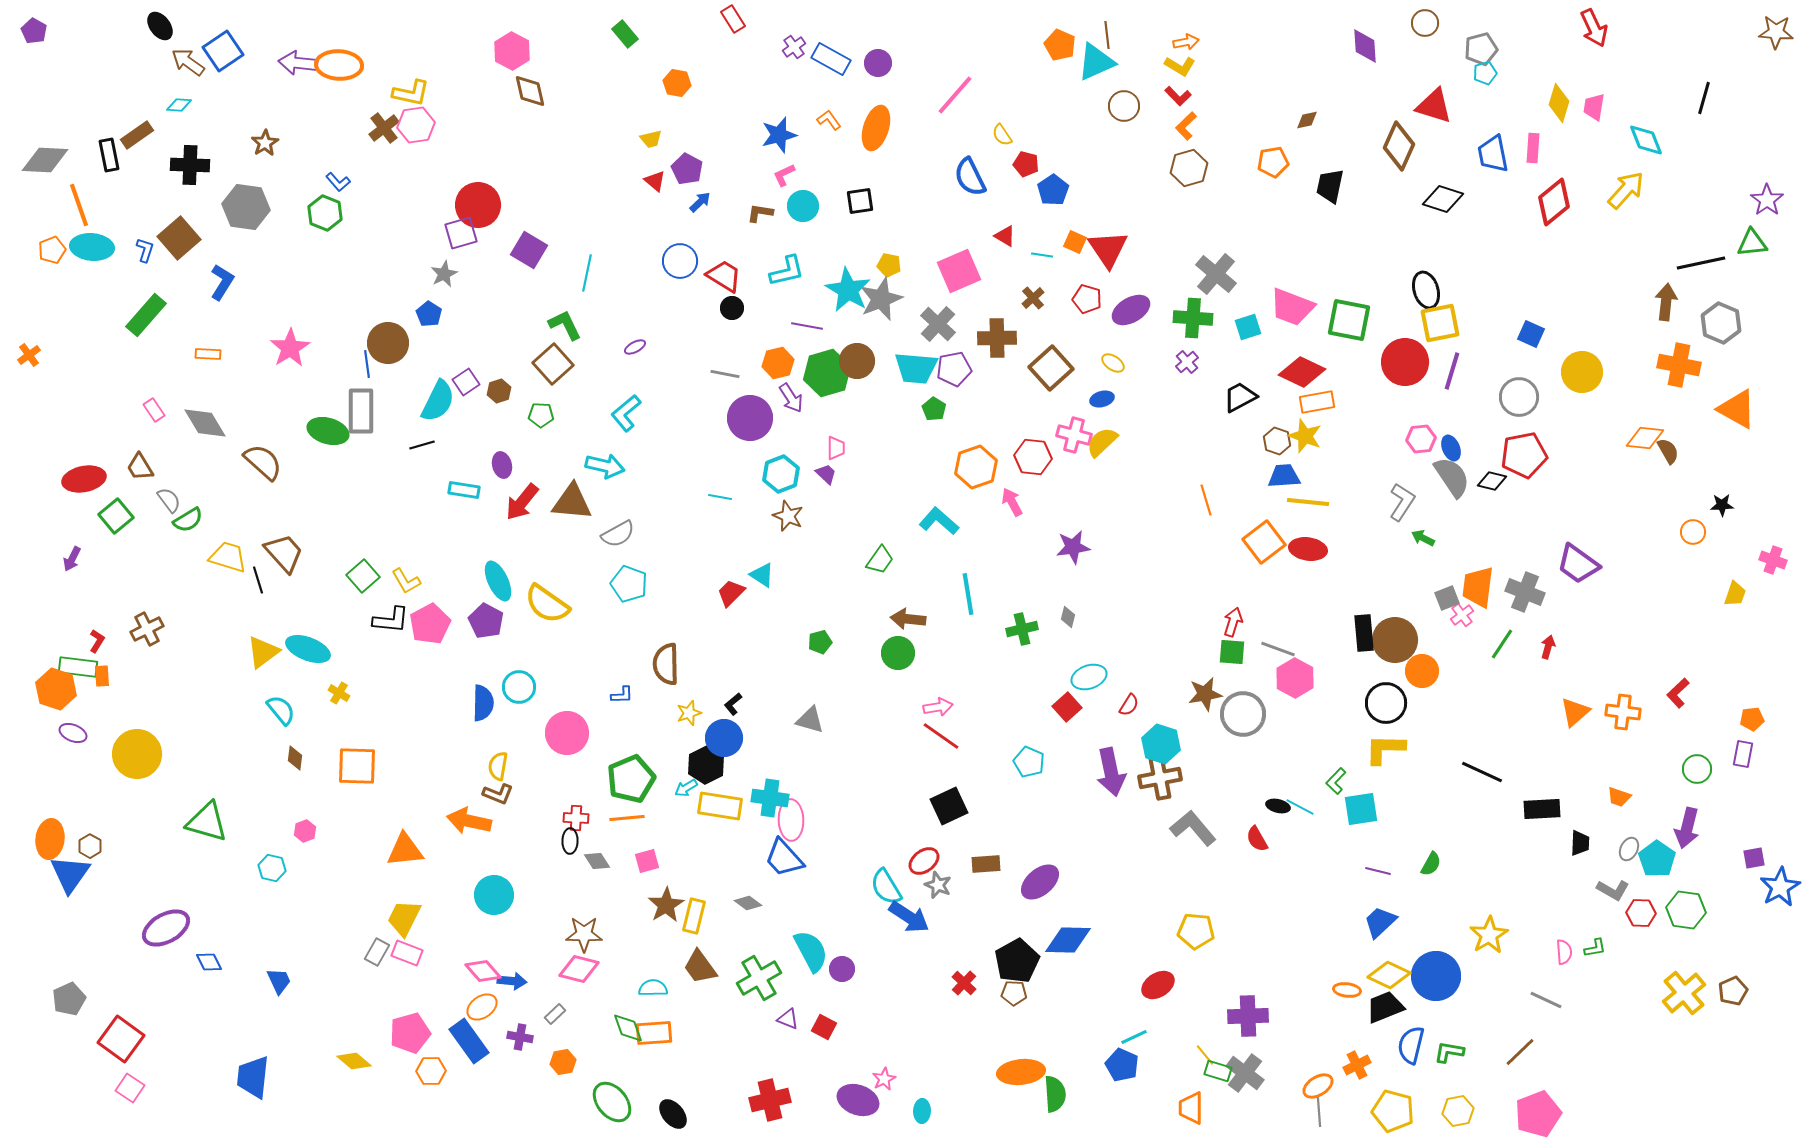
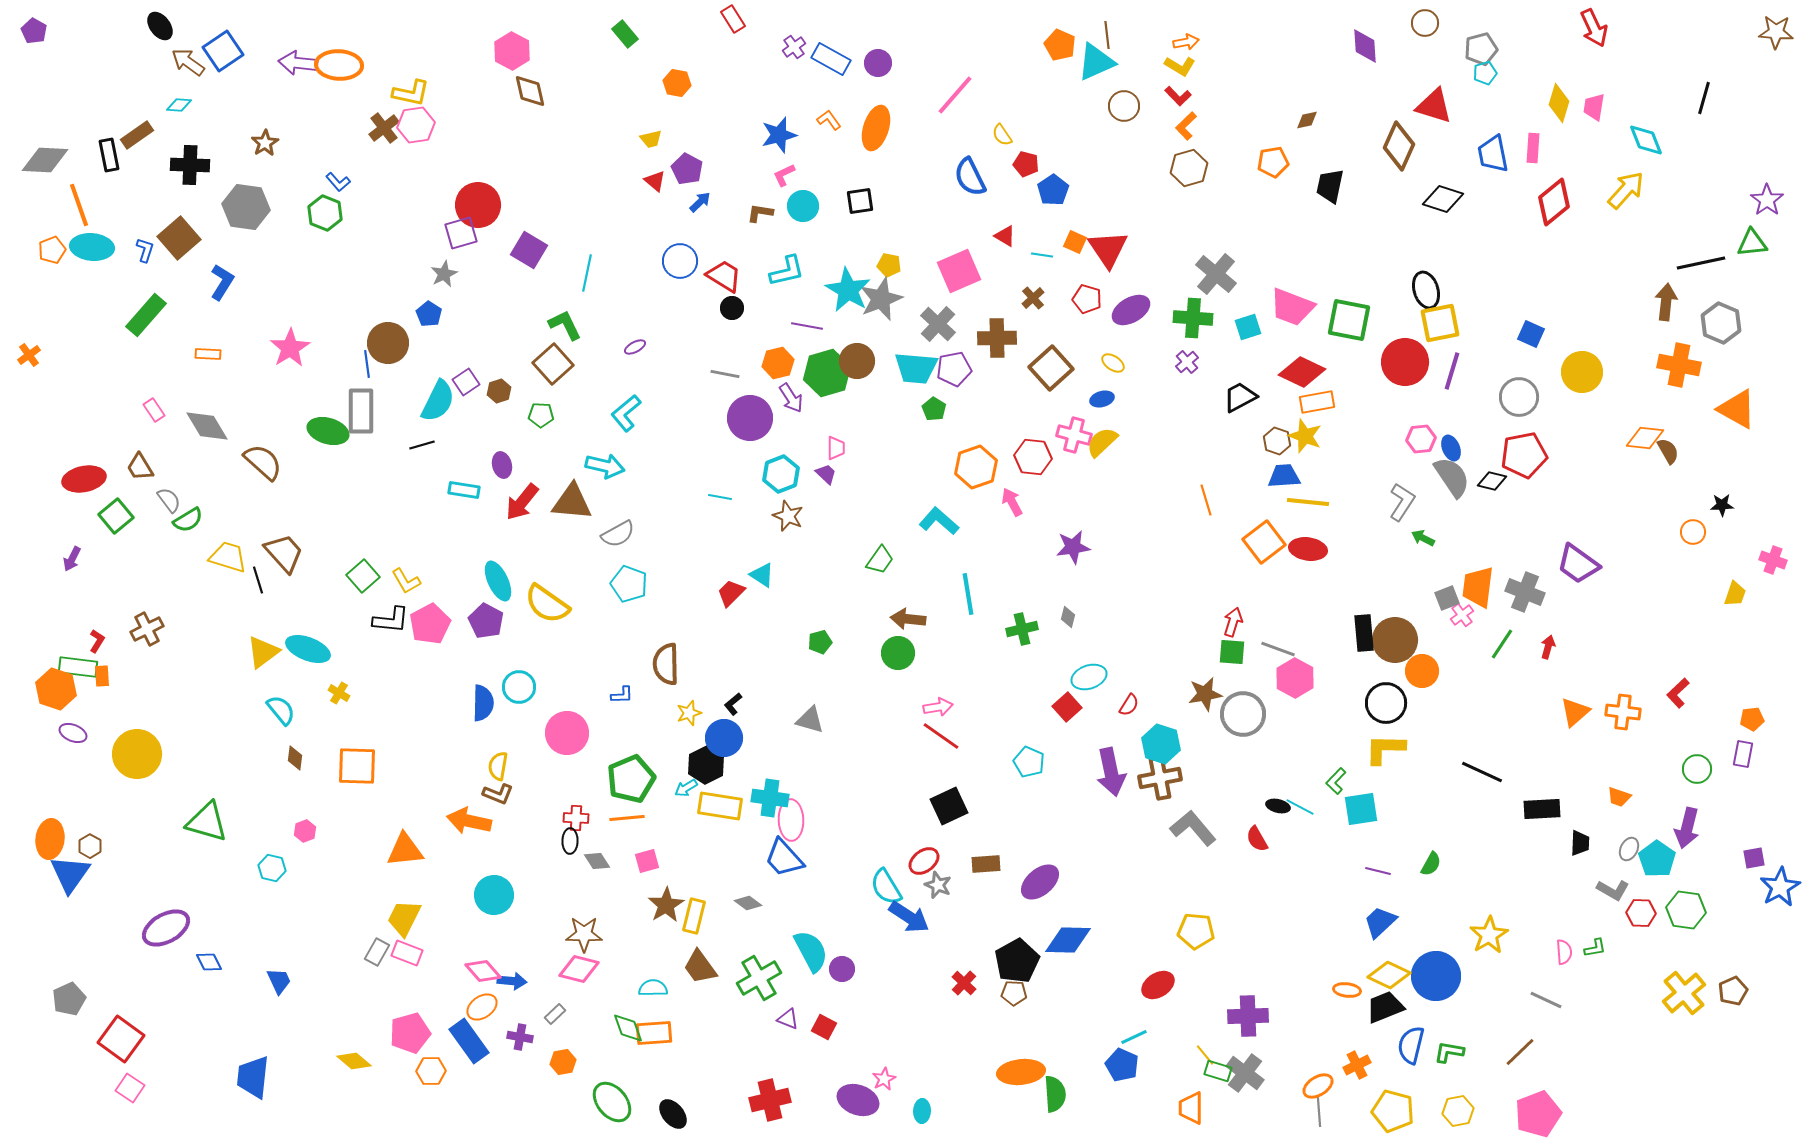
gray diamond at (205, 423): moved 2 px right, 3 px down
